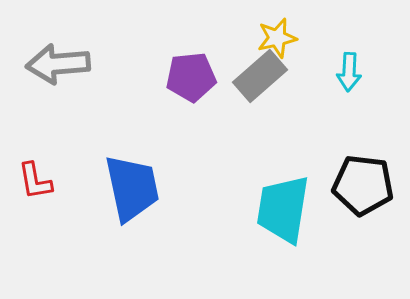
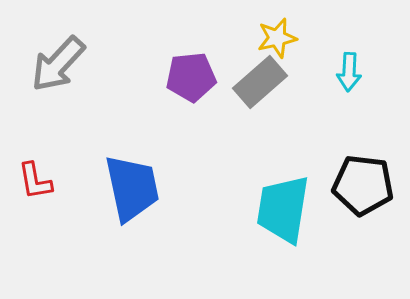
gray arrow: rotated 42 degrees counterclockwise
gray rectangle: moved 6 px down
